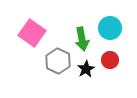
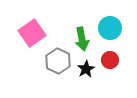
pink square: rotated 20 degrees clockwise
